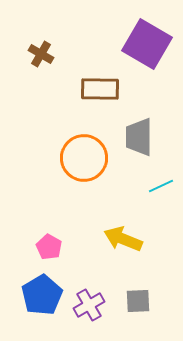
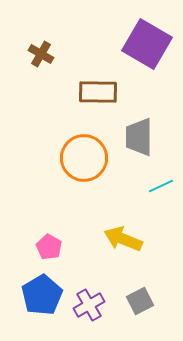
brown rectangle: moved 2 px left, 3 px down
gray square: moved 2 px right; rotated 24 degrees counterclockwise
